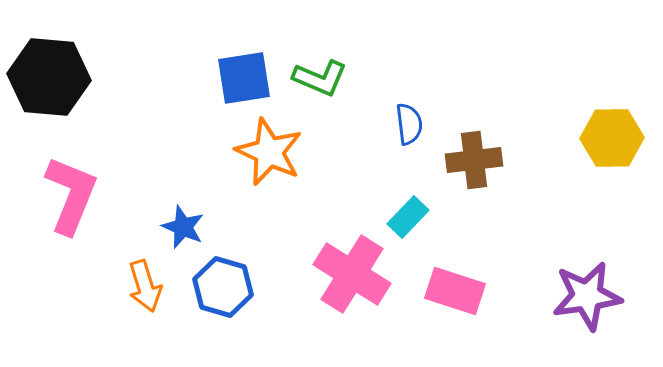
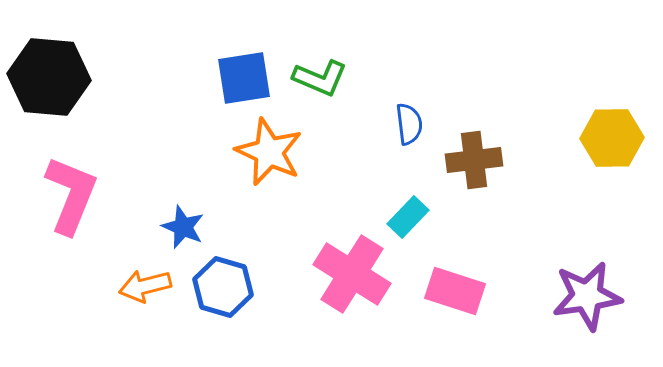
orange arrow: rotated 93 degrees clockwise
